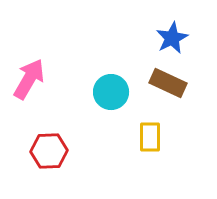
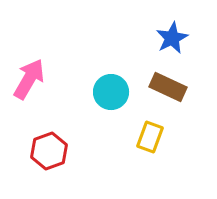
brown rectangle: moved 4 px down
yellow rectangle: rotated 20 degrees clockwise
red hexagon: rotated 18 degrees counterclockwise
